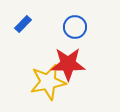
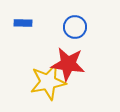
blue rectangle: moved 1 px up; rotated 48 degrees clockwise
red star: rotated 8 degrees clockwise
